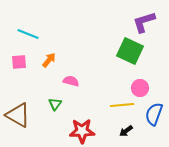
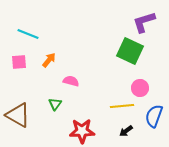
yellow line: moved 1 px down
blue semicircle: moved 2 px down
